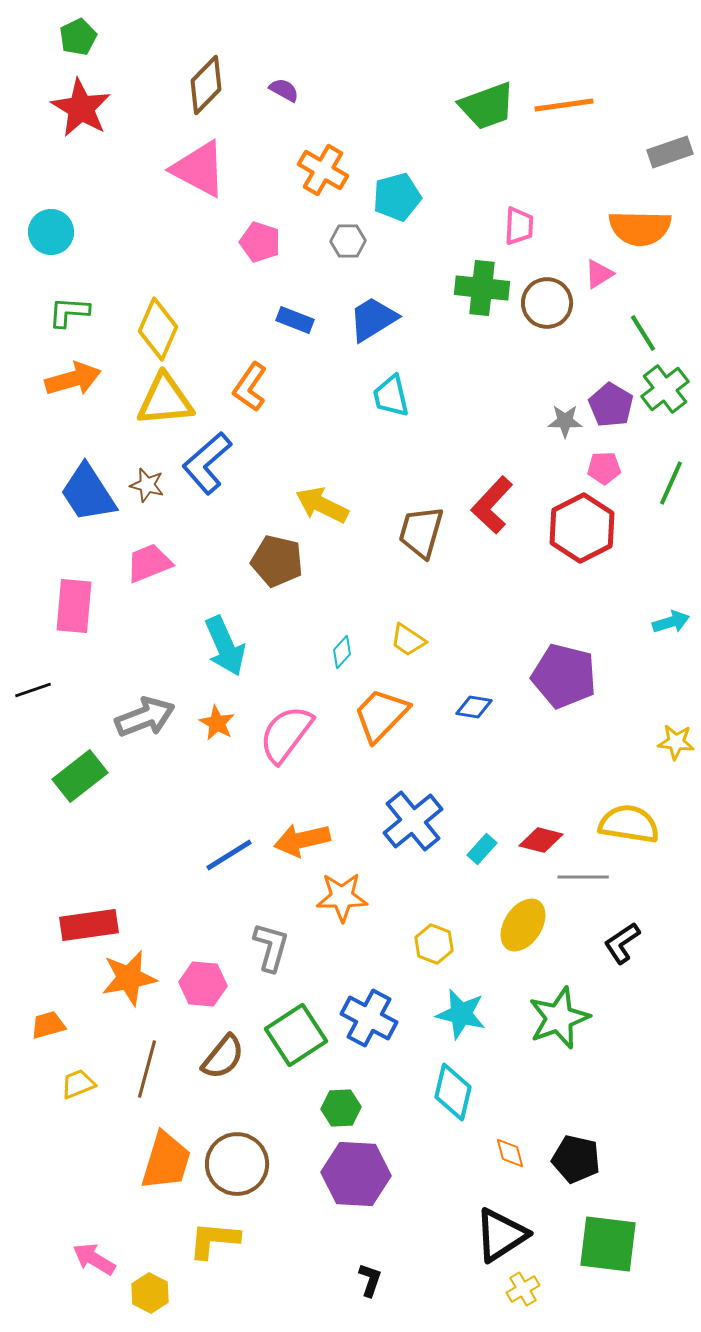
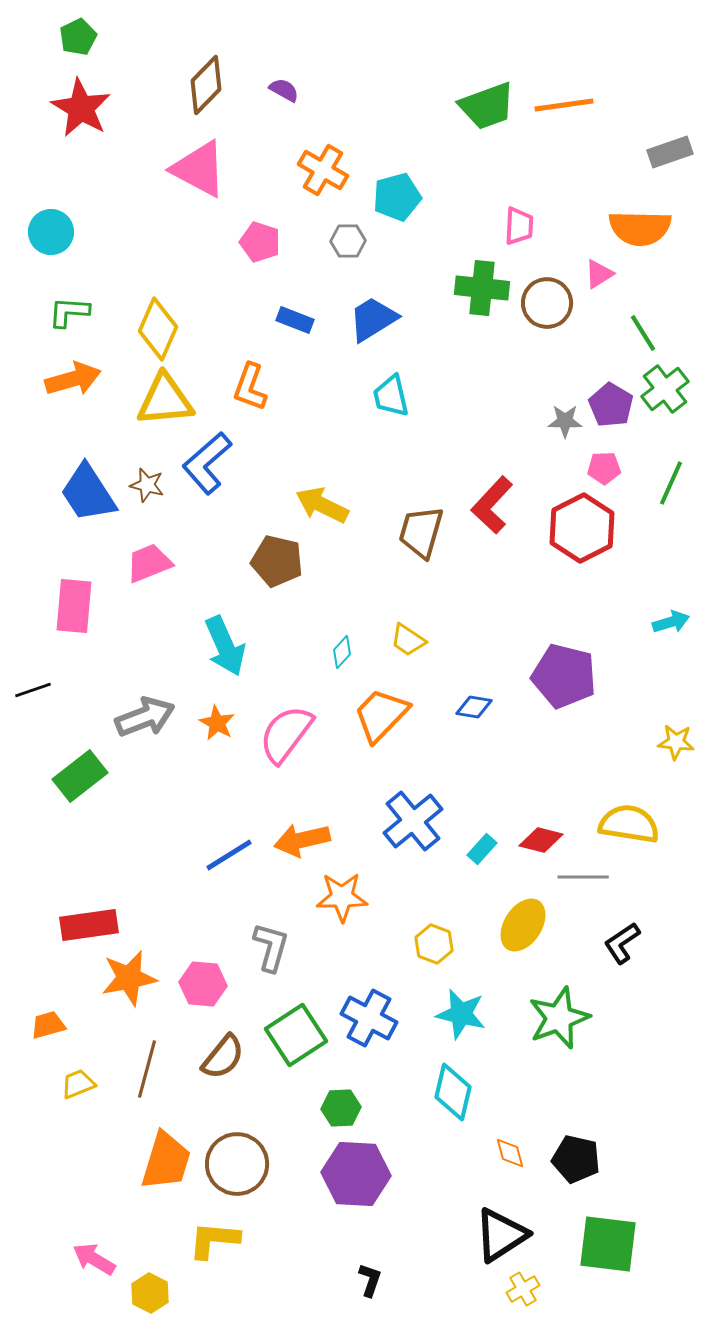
orange L-shape at (250, 387): rotated 15 degrees counterclockwise
